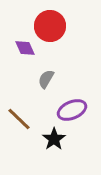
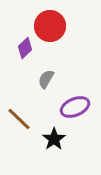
purple diamond: rotated 70 degrees clockwise
purple ellipse: moved 3 px right, 3 px up
